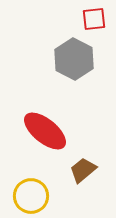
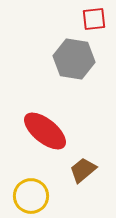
gray hexagon: rotated 18 degrees counterclockwise
